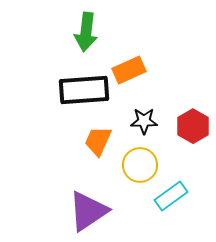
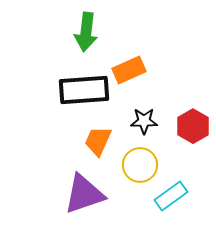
purple triangle: moved 4 px left, 17 px up; rotated 15 degrees clockwise
